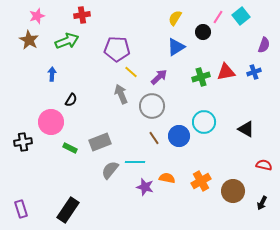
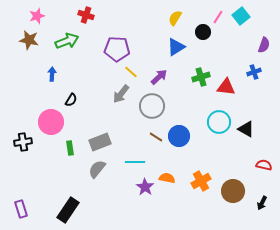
red cross: moved 4 px right; rotated 28 degrees clockwise
brown star: rotated 18 degrees counterclockwise
red triangle: moved 15 px down; rotated 18 degrees clockwise
gray arrow: rotated 120 degrees counterclockwise
cyan circle: moved 15 px right
brown line: moved 2 px right, 1 px up; rotated 24 degrees counterclockwise
green rectangle: rotated 56 degrees clockwise
gray semicircle: moved 13 px left, 1 px up
purple star: rotated 18 degrees clockwise
